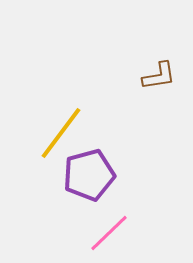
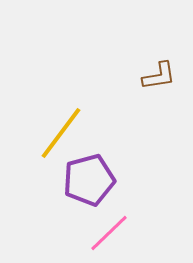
purple pentagon: moved 5 px down
